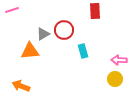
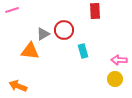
orange triangle: rotated 12 degrees clockwise
orange arrow: moved 3 px left
